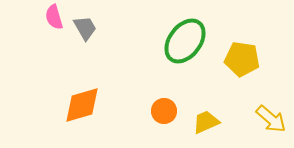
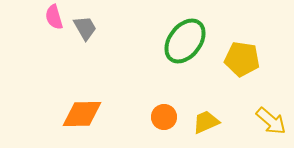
orange diamond: moved 9 px down; rotated 15 degrees clockwise
orange circle: moved 6 px down
yellow arrow: moved 2 px down
